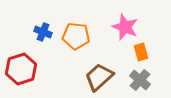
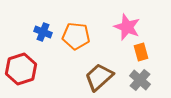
pink star: moved 2 px right
